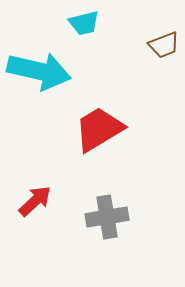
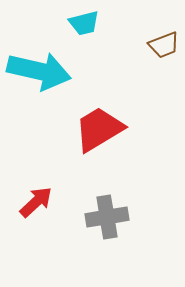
red arrow: moved 1 px right, 1 px down
